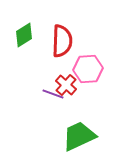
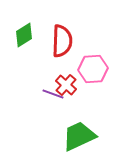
pink hexagon: moved 5 px right
